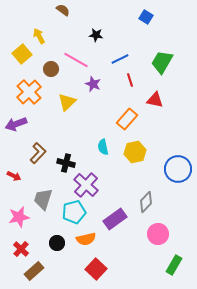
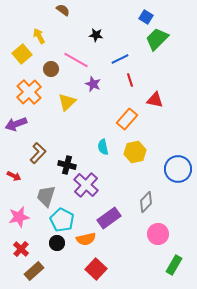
green trapezoid: moved 5 px left, 23 px up; rotated 15 degrees clockwise
black cross: moved 1 px right, 2 px down
gray trapezoid: moved 3 px right, 3 px up
cyan pentagon: moved 12 px left, 8 px down; rotated 30 degrees counterclockwise
purple rectangle: moved 6 px left, 1 px up
